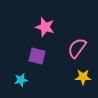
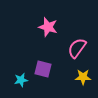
pink star: moved 3 px right
purple square: moved 6 px right, 13 px down
